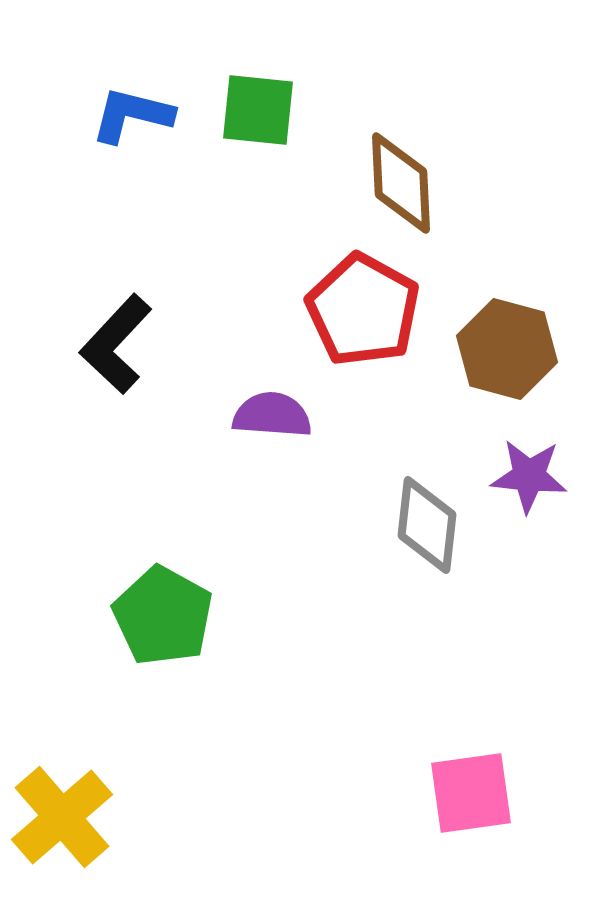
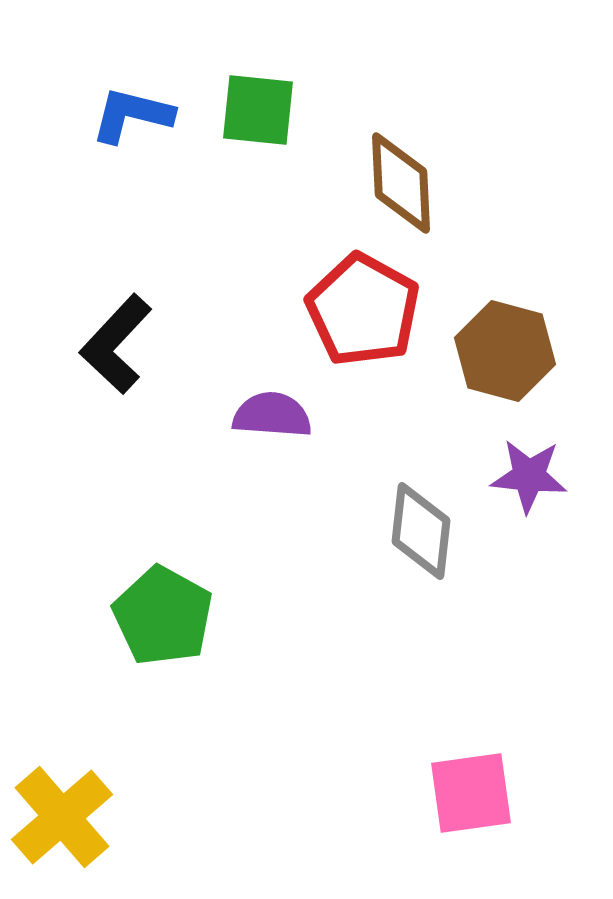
brown hexagon: moved 2 px left, 2 px down
gray diamond: moved 6 px left, 6 px down
